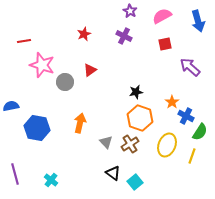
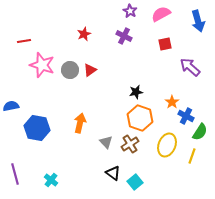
pink semicircle: moved 1 px left, 2 px up
gray circle: moved 5 px right, 12 px up
